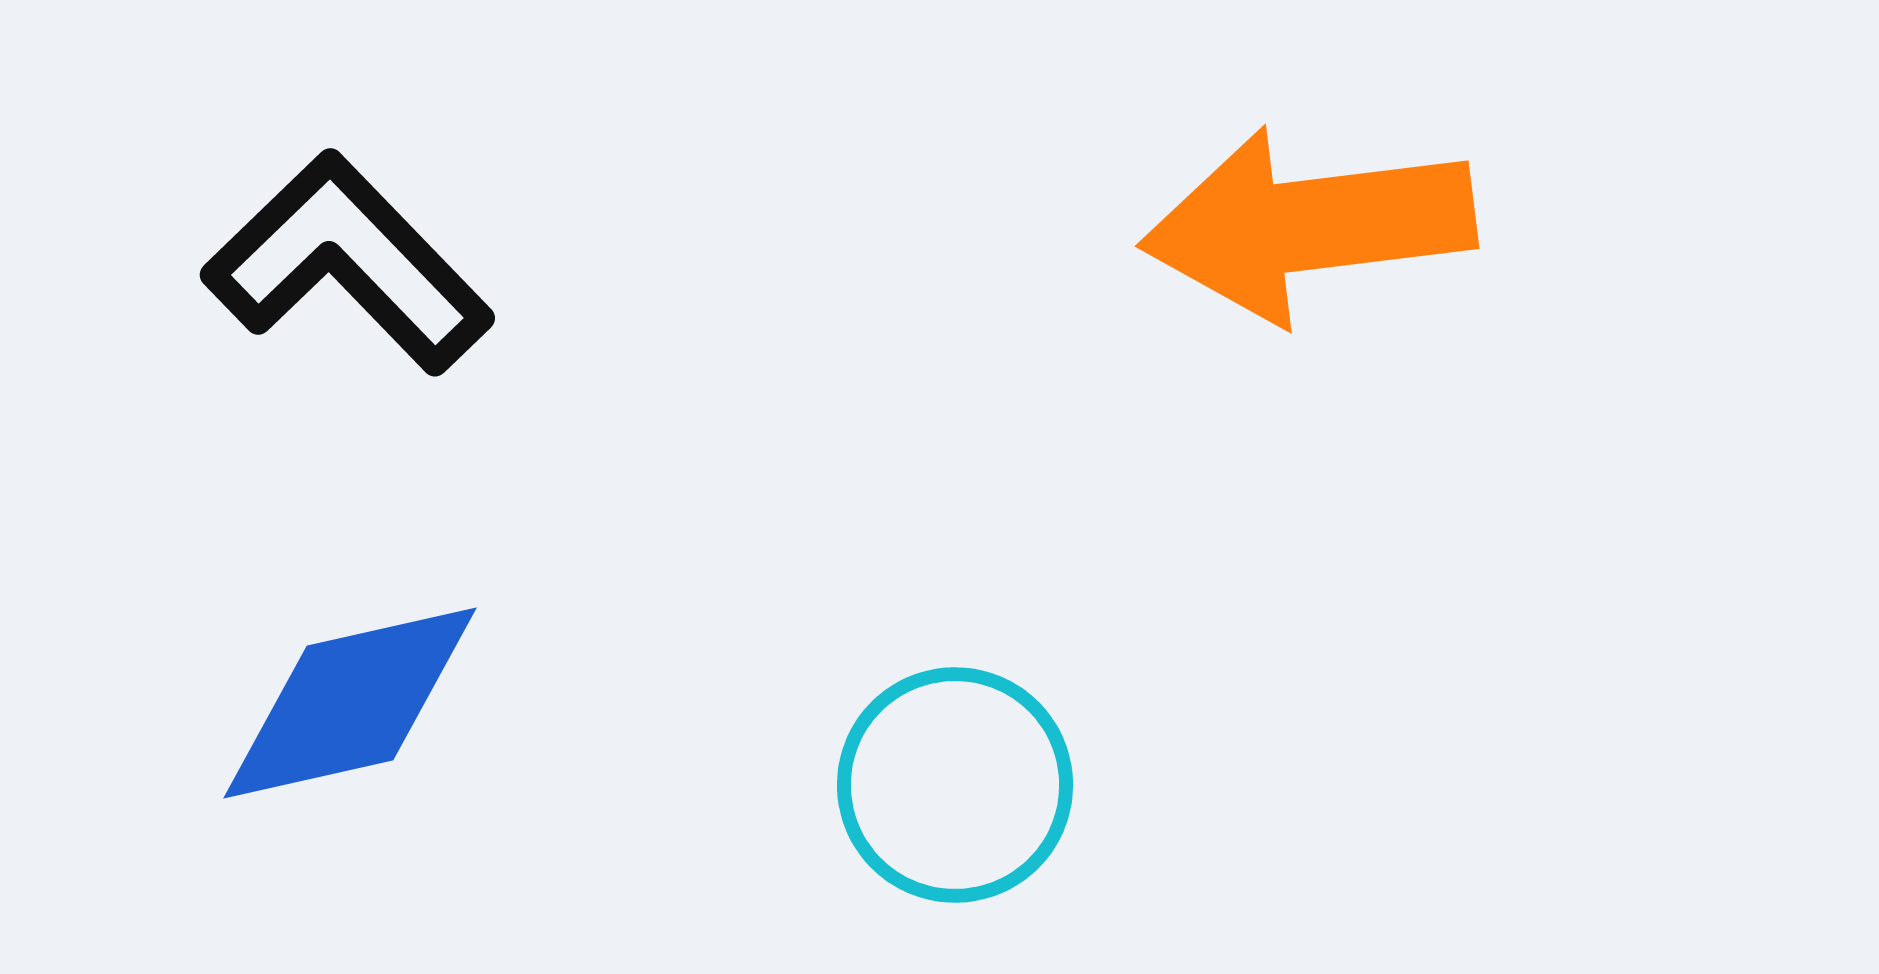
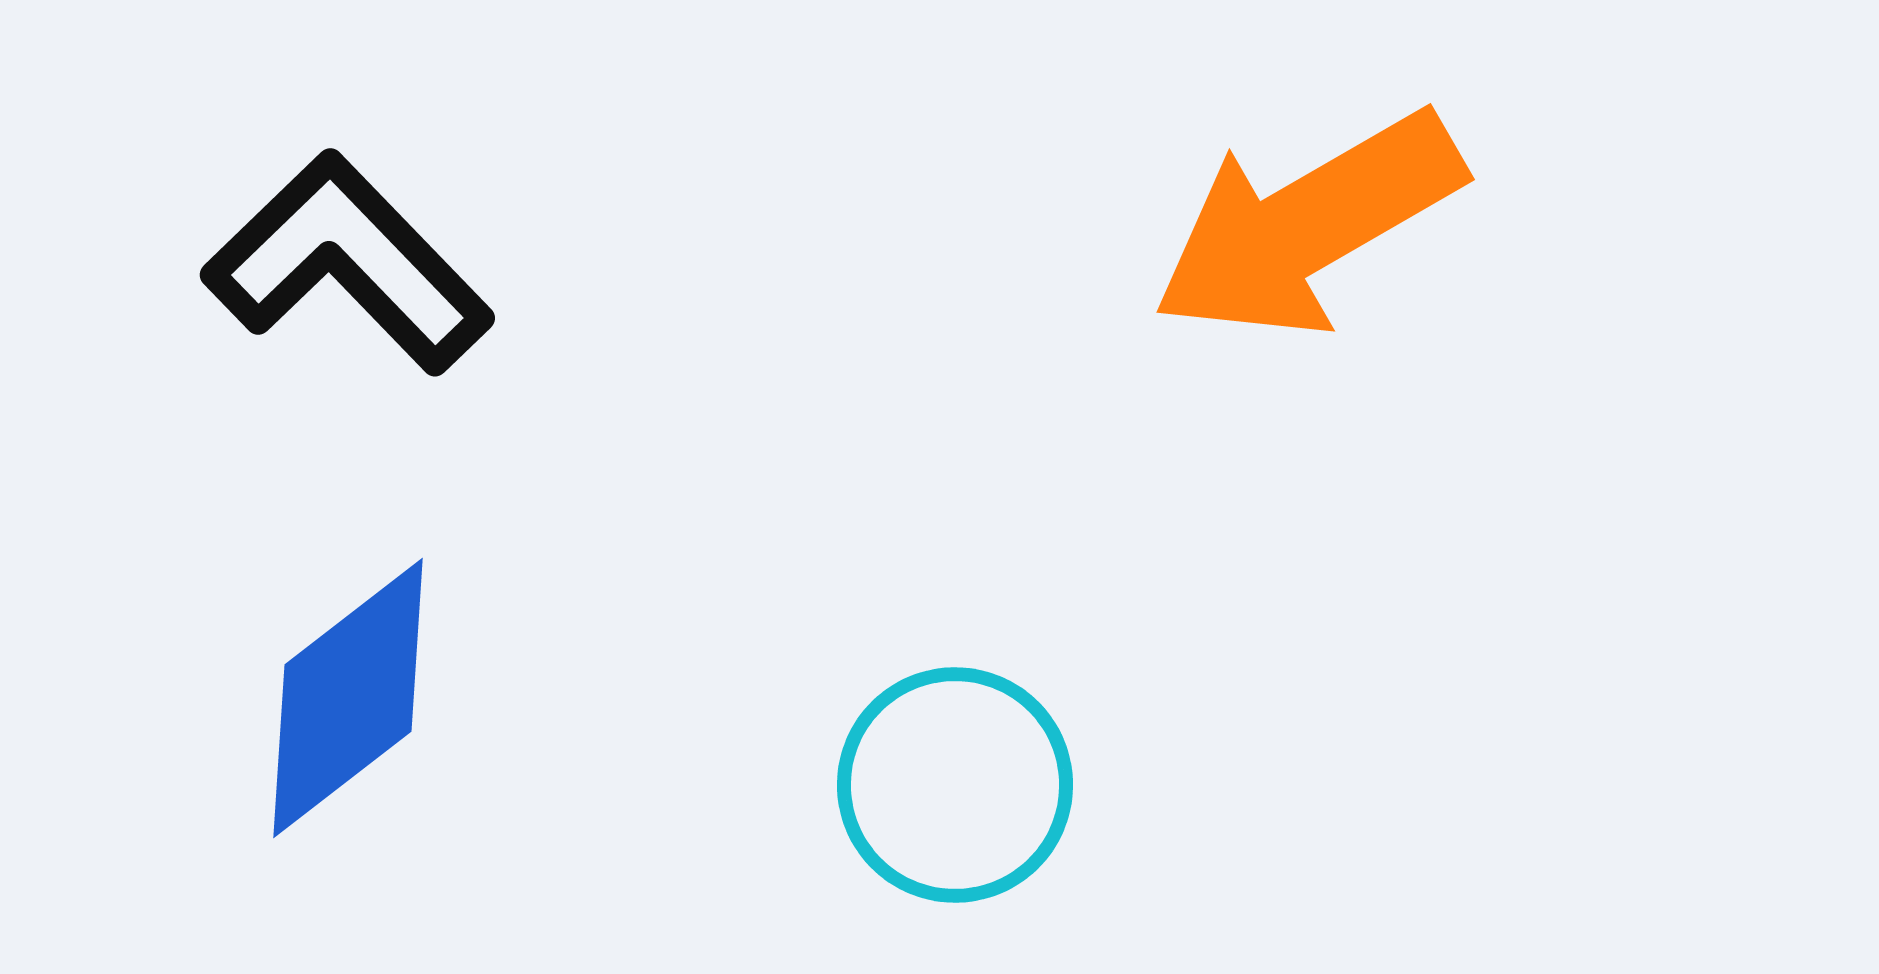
orange arrow: rotated 23 degrees counterclockwise
blue diamond: moved 2 px left, 5 px up; rotated 25 degrees counterclockwise
